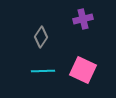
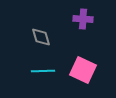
purple cross: rotated 18 degrees clockwise
gray diamond: rotated 50 degrees counterclockwise
